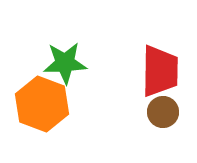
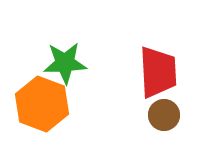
red trapezoid: moved 2 px left, 1 px down; rotated 4 degrees counterclockwise
brown circle: moved 1 px right, 3 px down
